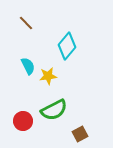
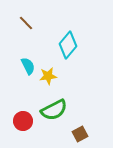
cyan diamond: moved 1 px right, 1 px up
